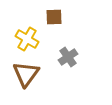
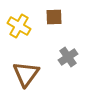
yellow cross: moved 8 px left, 13 px up
